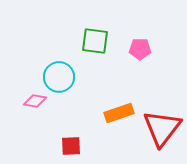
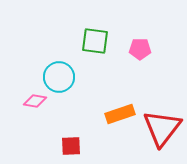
orange rectangle: moved 1 px right, 1 px down
